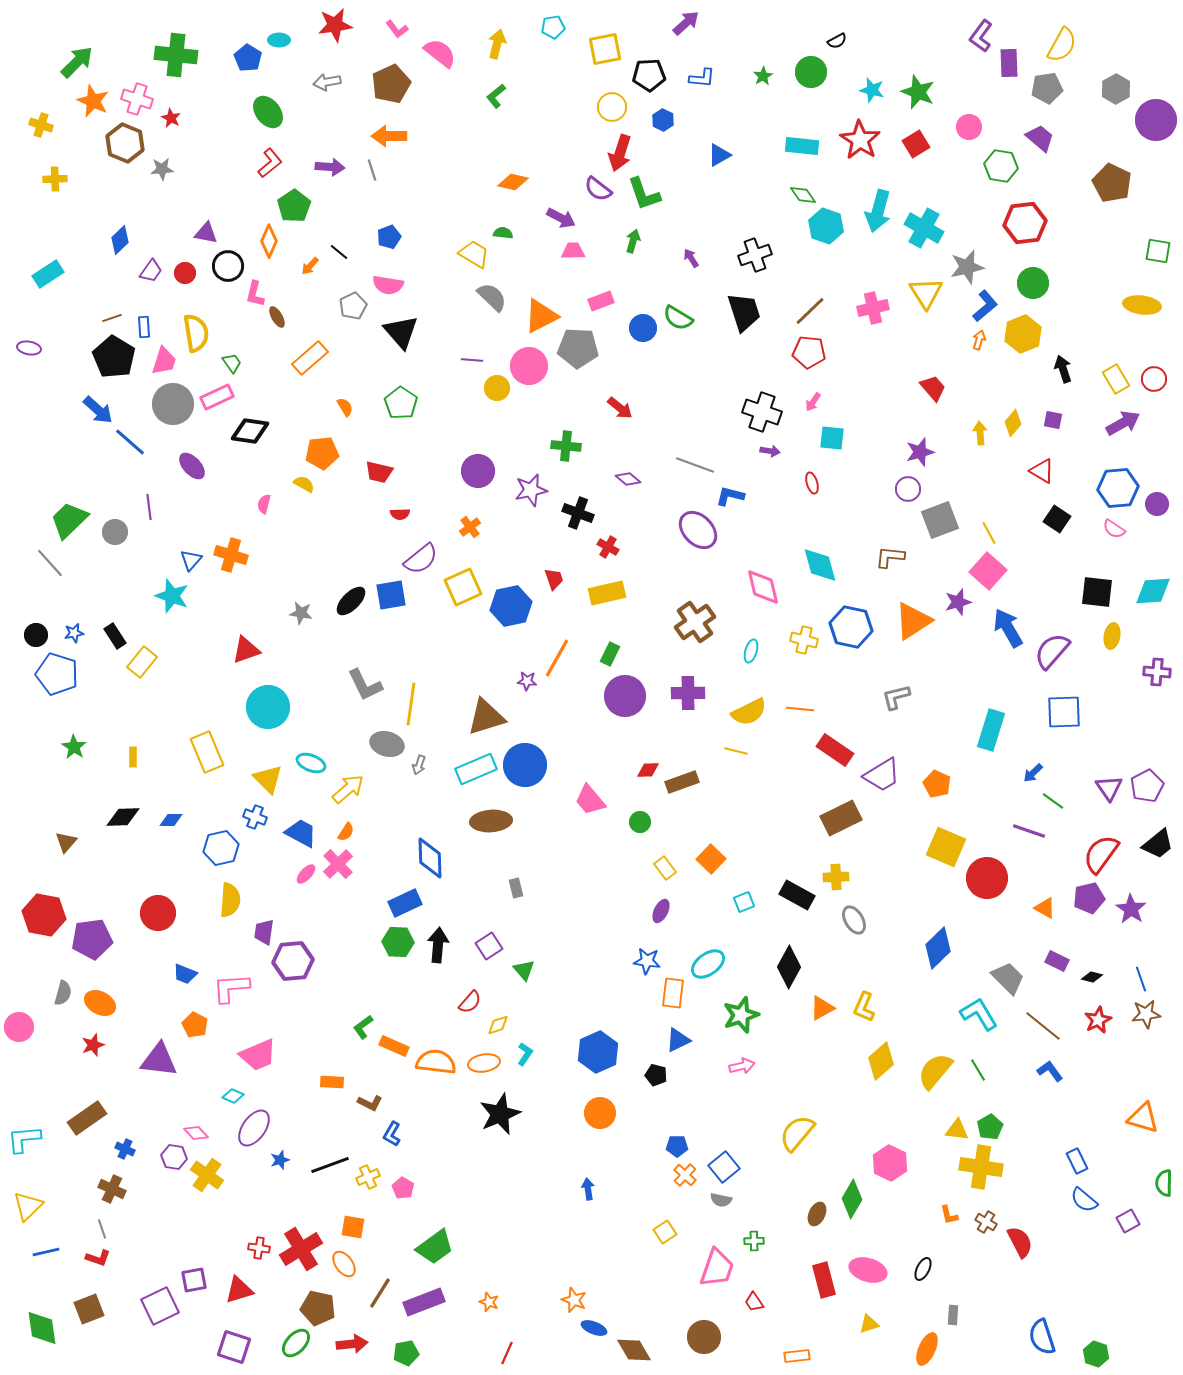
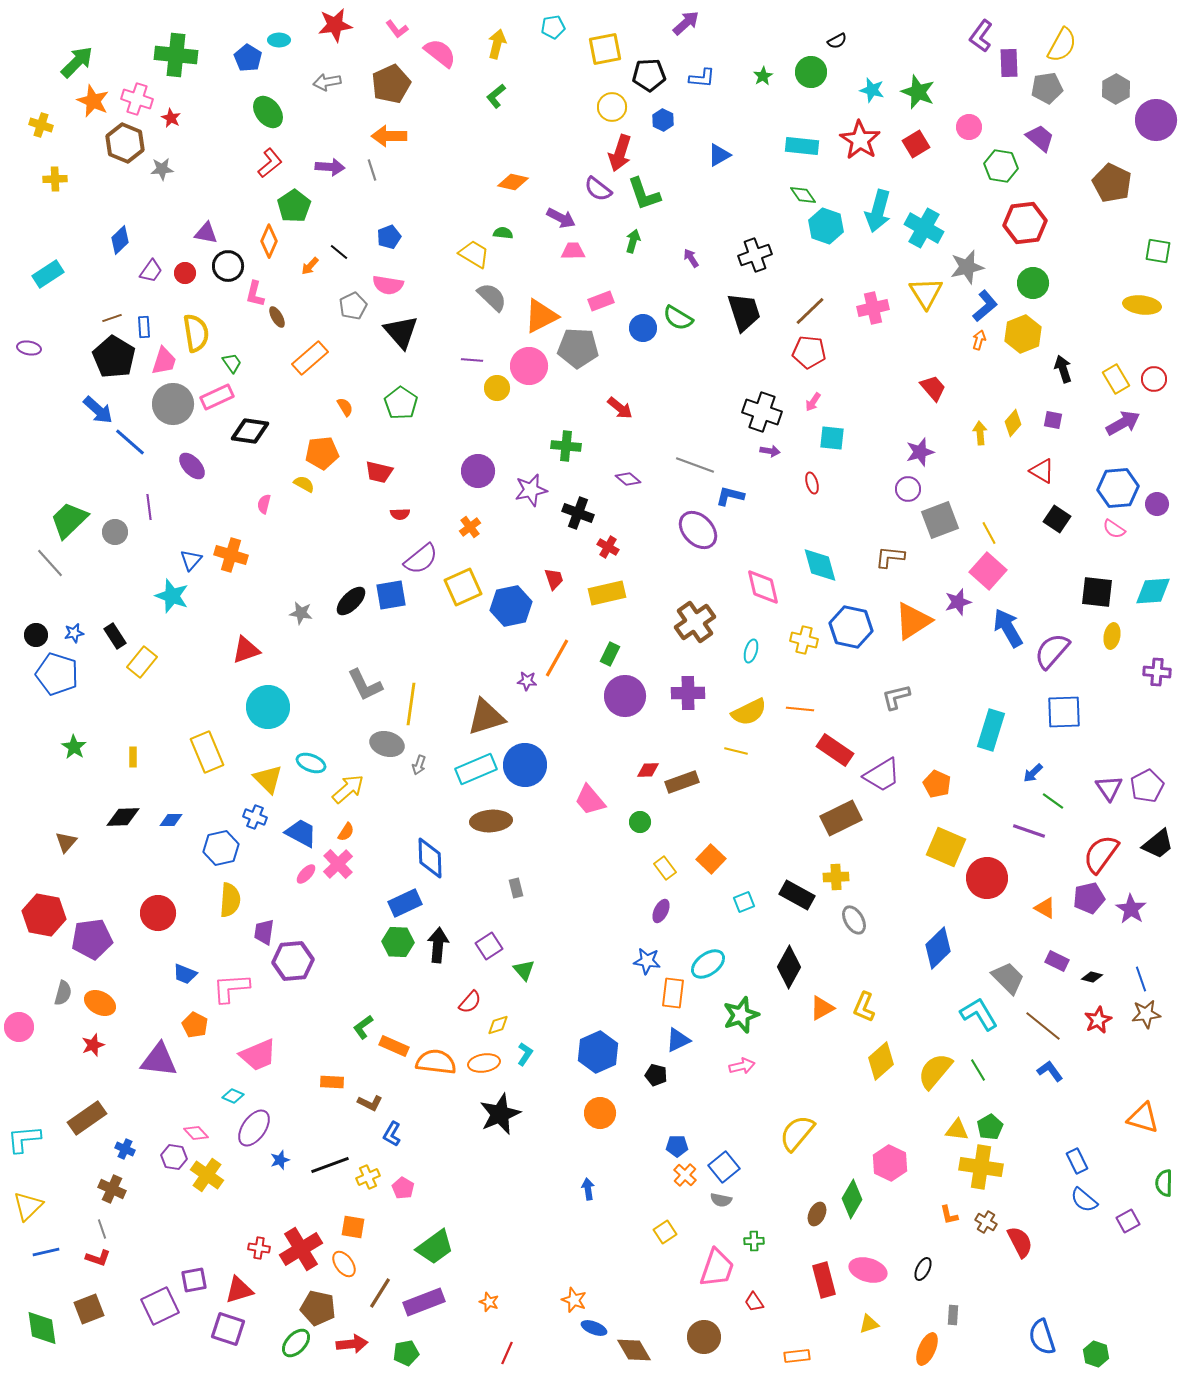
purple square at (234, 1347): moved 6 px left, 18 px up
